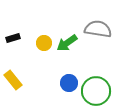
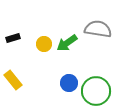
yellow circle: moved 1 px down
